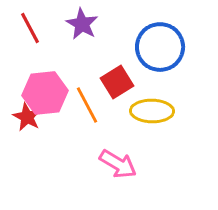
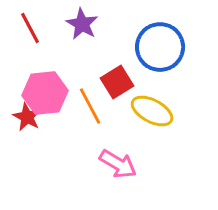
orange line: moved 3 px right, 1 px down
yellow ellipse: rotated 27 degrees clockwise
